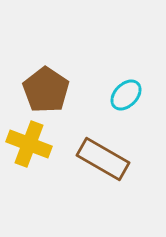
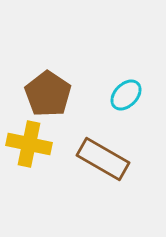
brown pentagon: moved 2 px right, 4 px down
yellow cross: rotated 9 degrees counterclockwise
